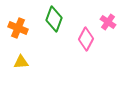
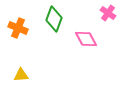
pink cross: moved 9 px up
pink diamond: rotated 55 degrees counterclockwise
yellow triangle: moved 13 px down
